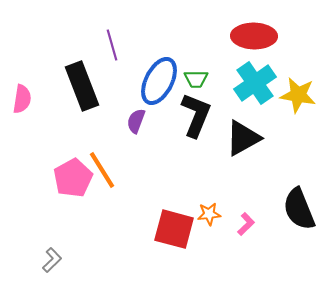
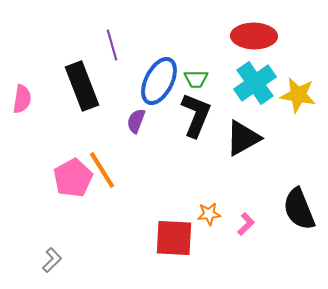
red square: moved 9 px down; rotated 12 degrees counterclockwise
